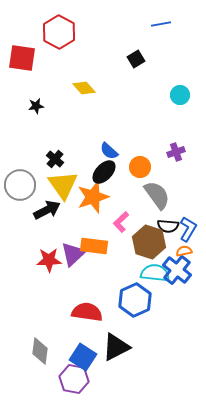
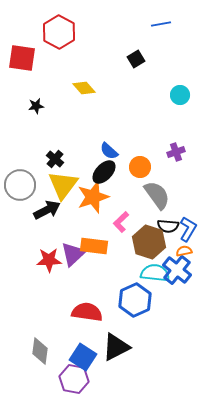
yellow triangle: rotated 12 degrees clockwise
